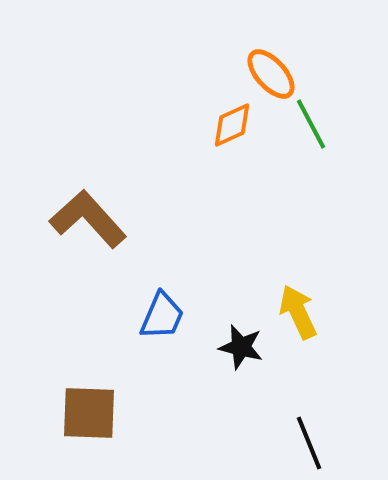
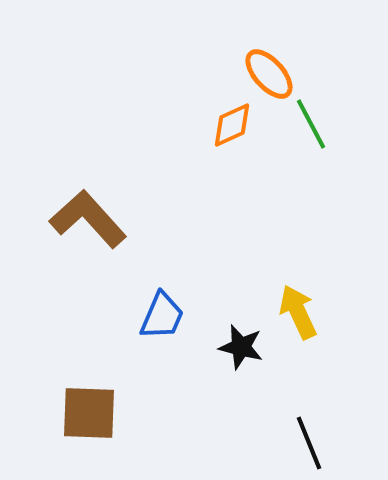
orange ellipse: moved 2 px left
